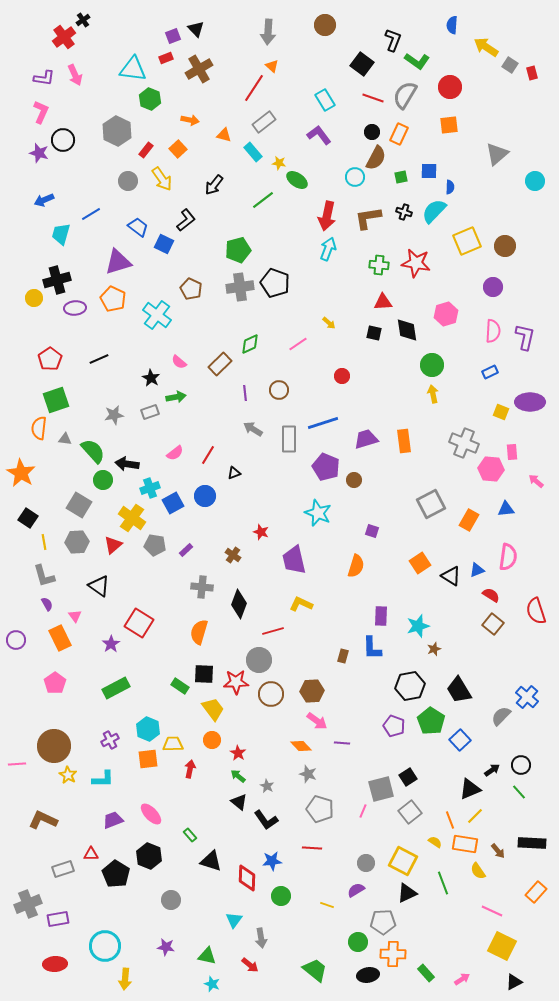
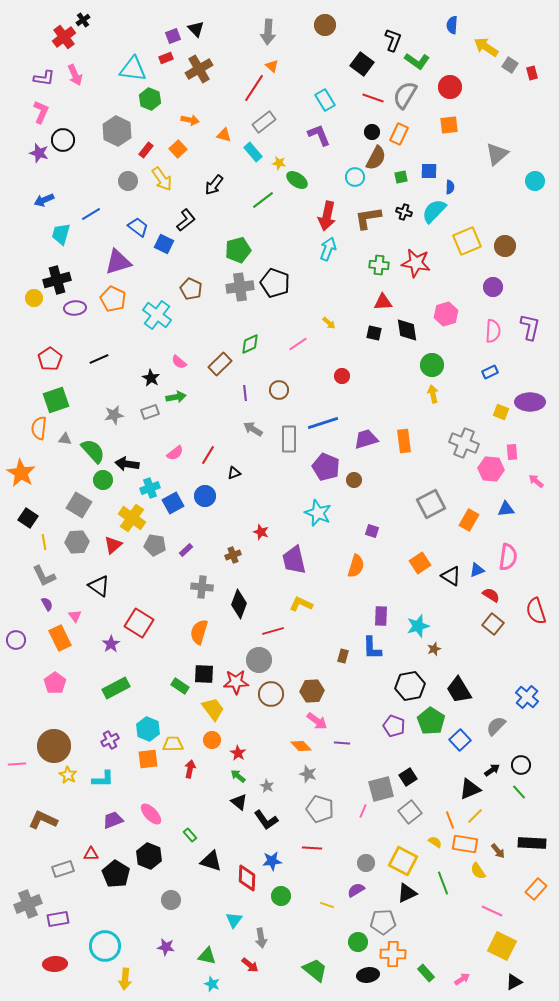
purple L-shape at (319, 135): rotated 15 degrees clockwise
purple L-shape at (525, 337): moved 5 px right, 10 px up
brown cross at (233, 555): rotated 35 degrees clockwise
gray L-shape at (44, 576): rotated 10 degrees counterclockwise
gray semicircle at (501, 716): moved 5 px left, 10 px down
orange rectangle at (536, 892): moved 3 px up
